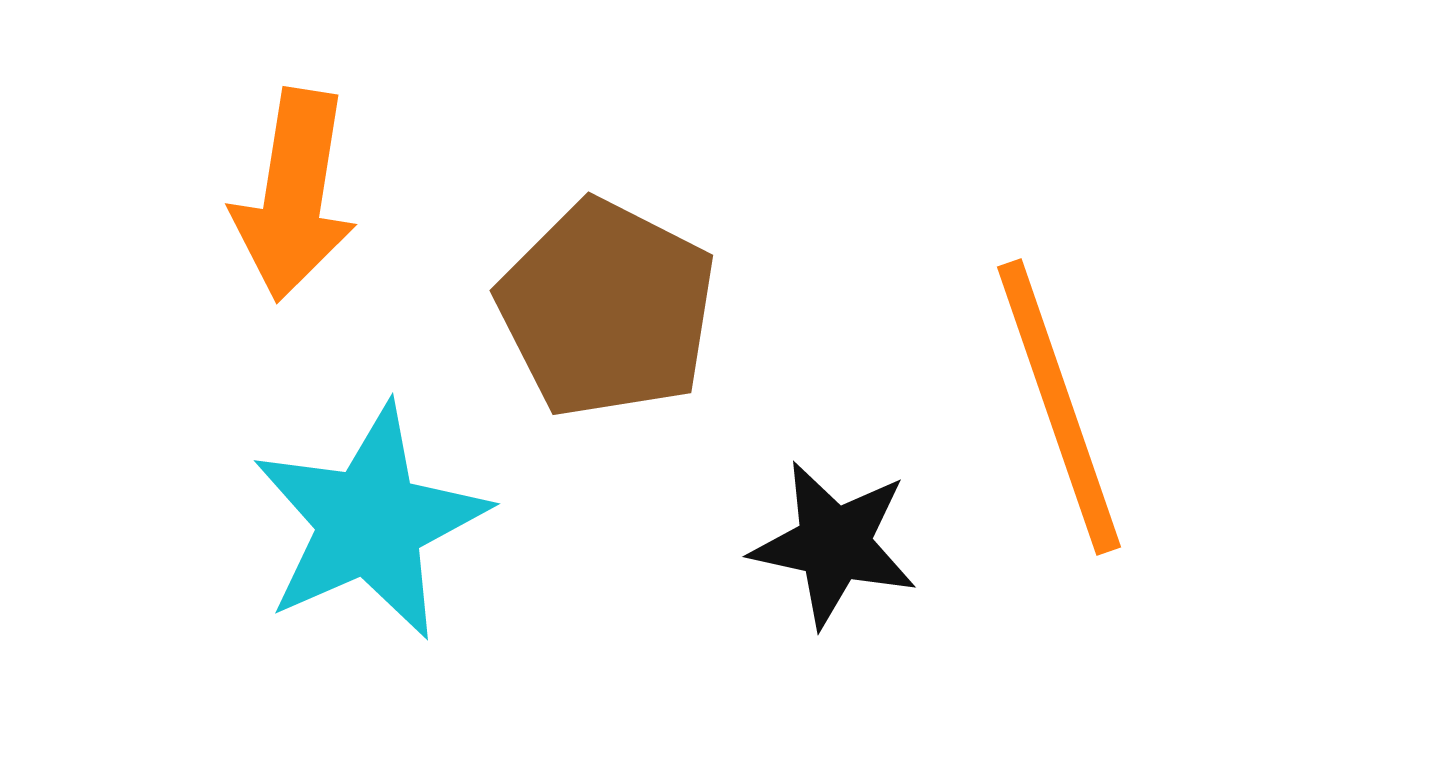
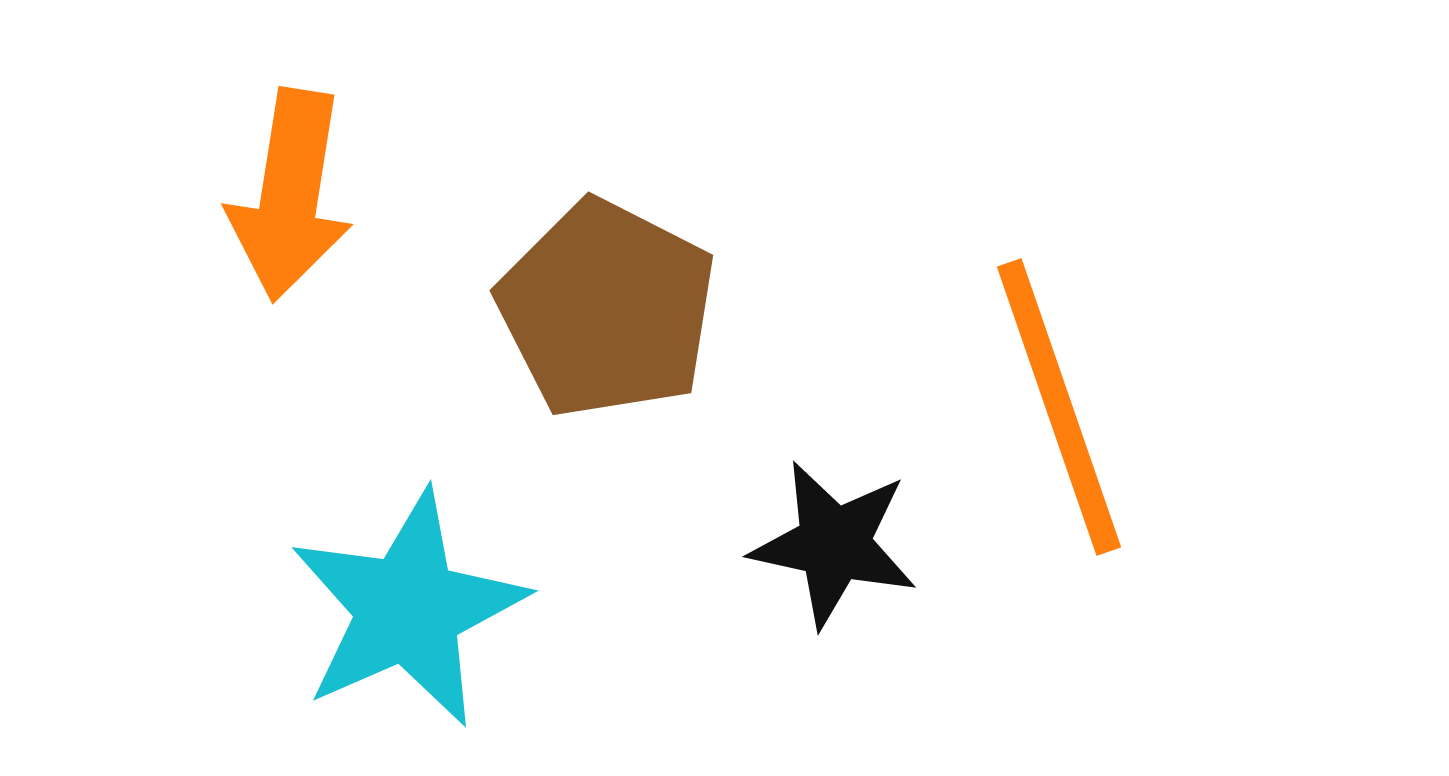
orange arrow: moved 4 px left
cyan star: moved 38 px right, 87 px down
